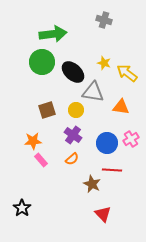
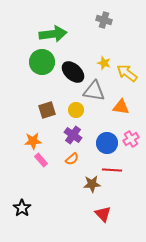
gray triangle: moved 1 px right, 1 px up
brown star: rotated 30 degrees counterclockwise
